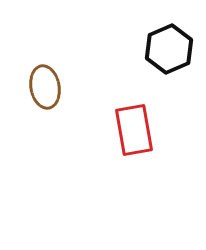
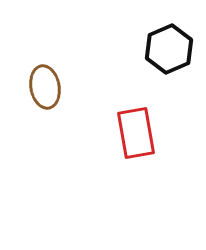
red rectangle: moved 2 px right, 3 px down
